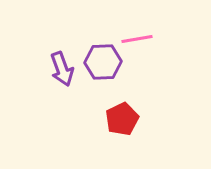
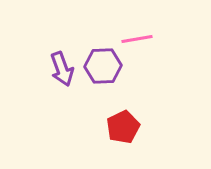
purple hexagon: moved 4 px down
red pentagon: moved 1 px right, 8 px down
